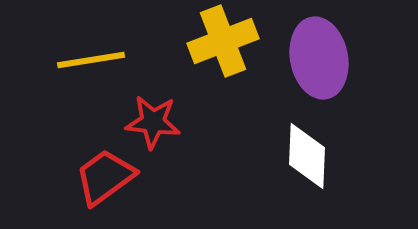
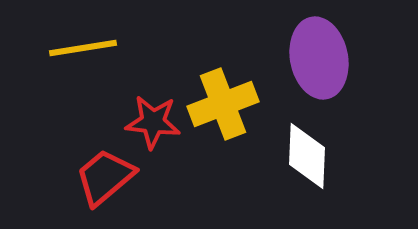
yellow cross: moved 63 px down
yellow line: moved 8 px left, 12 px up
red trapezoid: rotated 4 degrees counterclockwise
